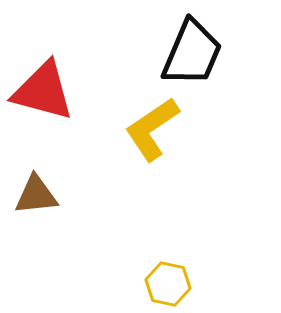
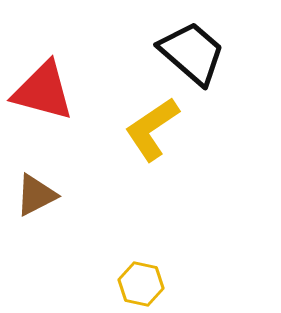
black trapezoid: rotated 72 degrees counterclockwise
brown triangle: rotated 21 degrees counterclockwise
yellow hexagon: moved 27 px left
